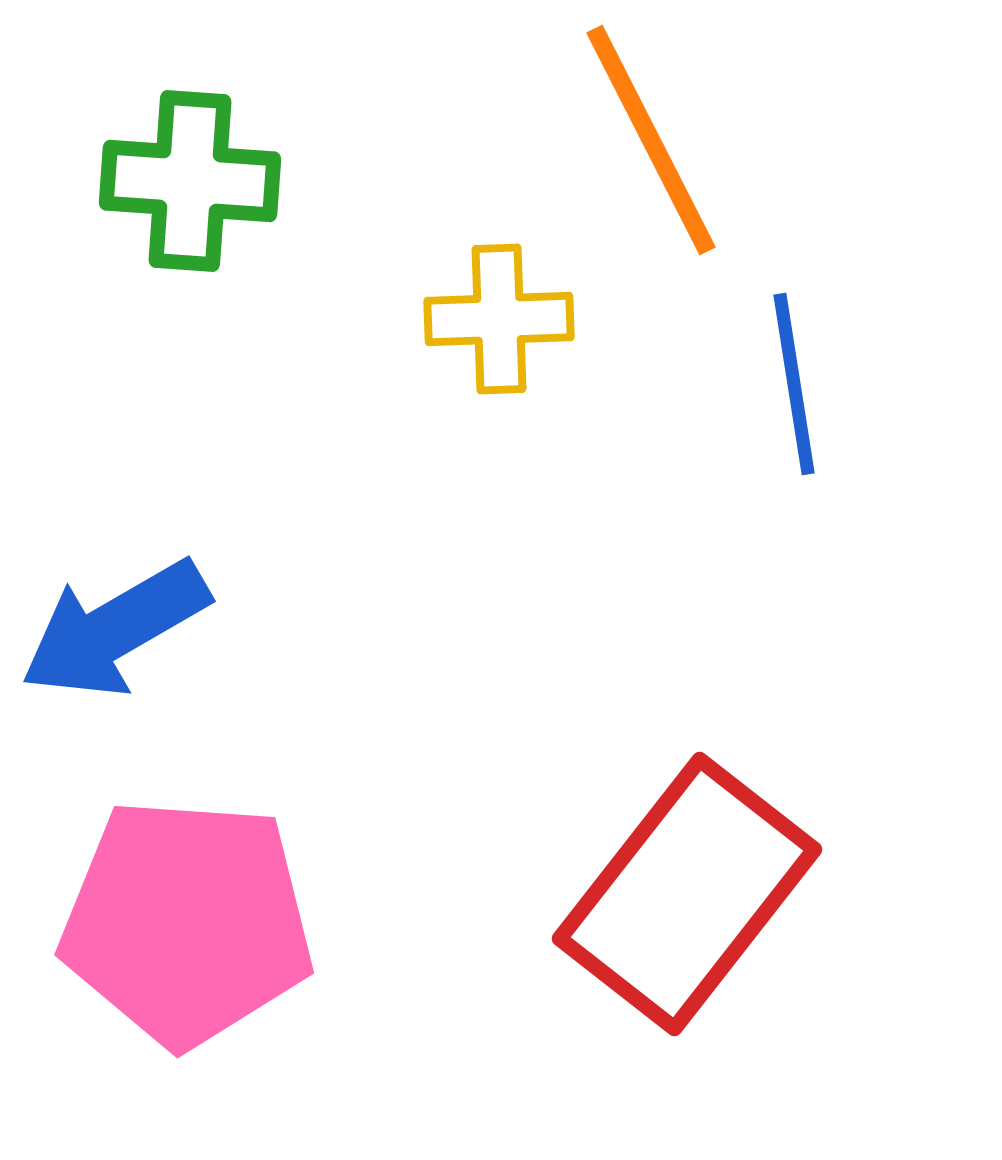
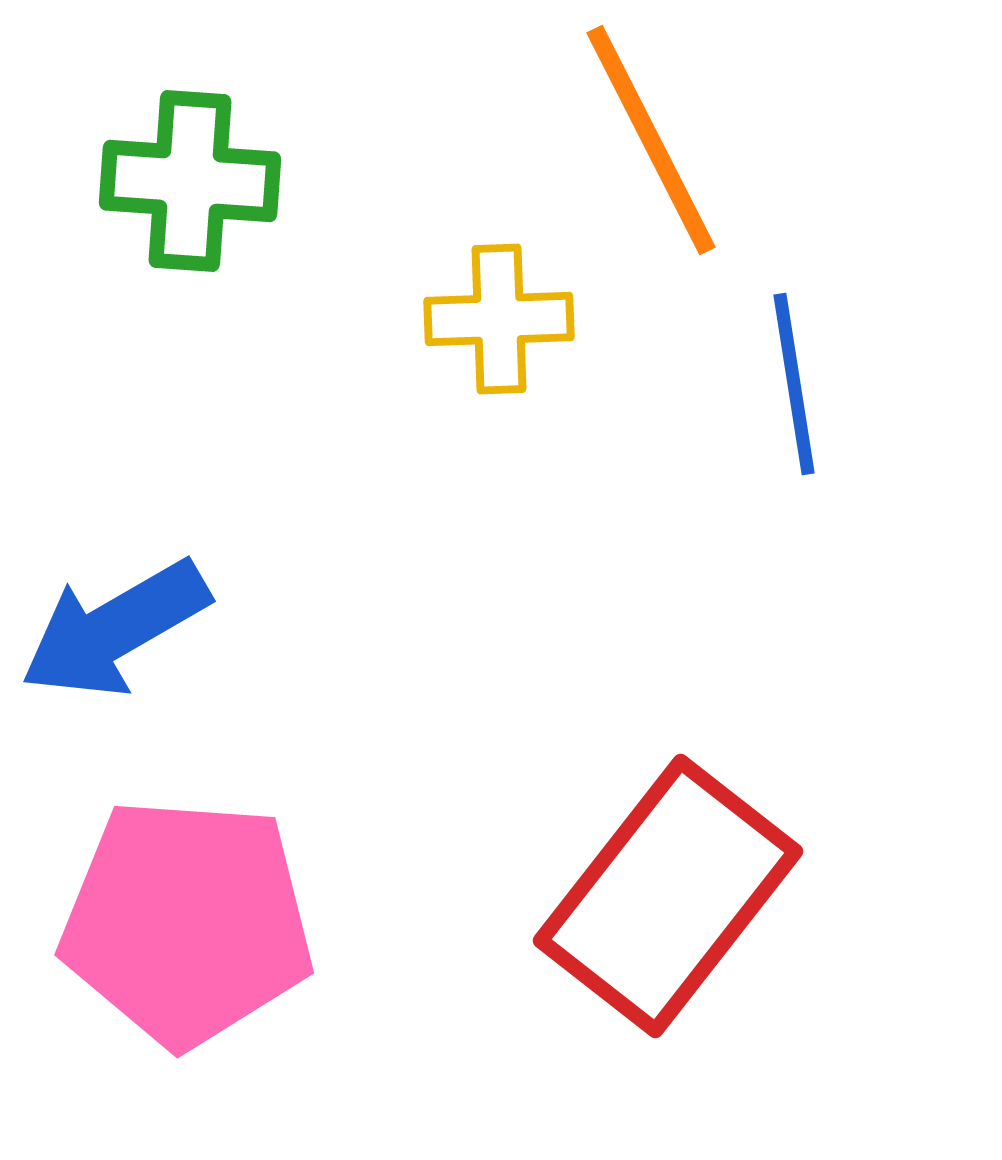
red rectangle: moved 19 px left, 2 px down
